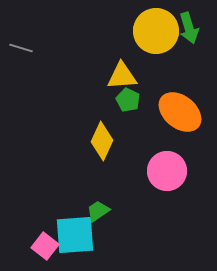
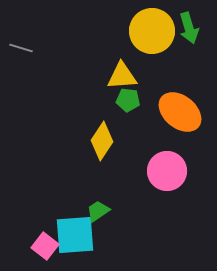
yellow circle: moved 4 px left
green pentagon: rotated 20 degrees counterclockwise
yellow diamond: rotated 9 degrees clockwise
